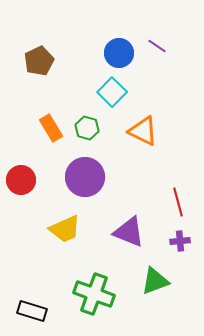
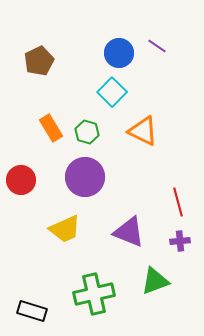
green hexagon: moved 4 px down
green cross: rotated 33 degrees counterclockwise
